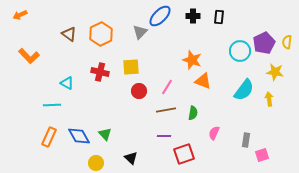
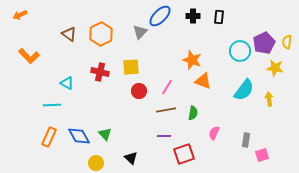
yellow star: moved 4 px up
